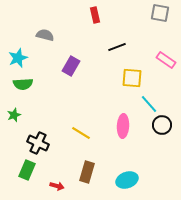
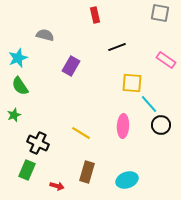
yellow square: moved 5 px down
green semicircle: moved 3 px left, 2 px down; rotated 60 degrees clockwise
black circle: moved 1 px left
